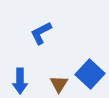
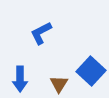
blue square: moved 1 px right, 3 px up
blue arrow: moved 2 px up
